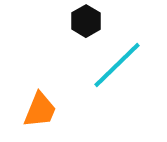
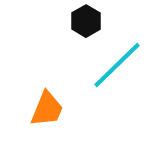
orange trapezoid: moved 7 px right, 1 px up
